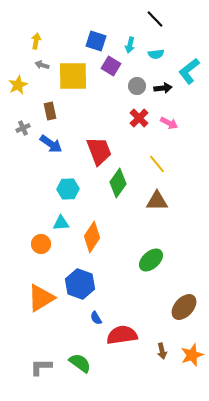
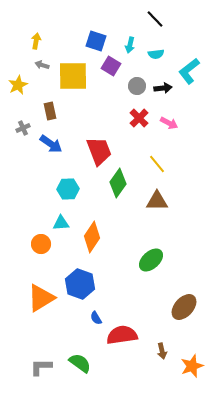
orange star: moved 11 px down
